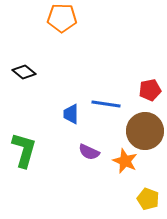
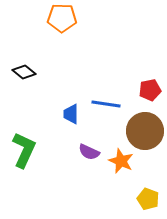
green L-shape: rotated 9 degrees clockwise
orange star: moved 4 px left
